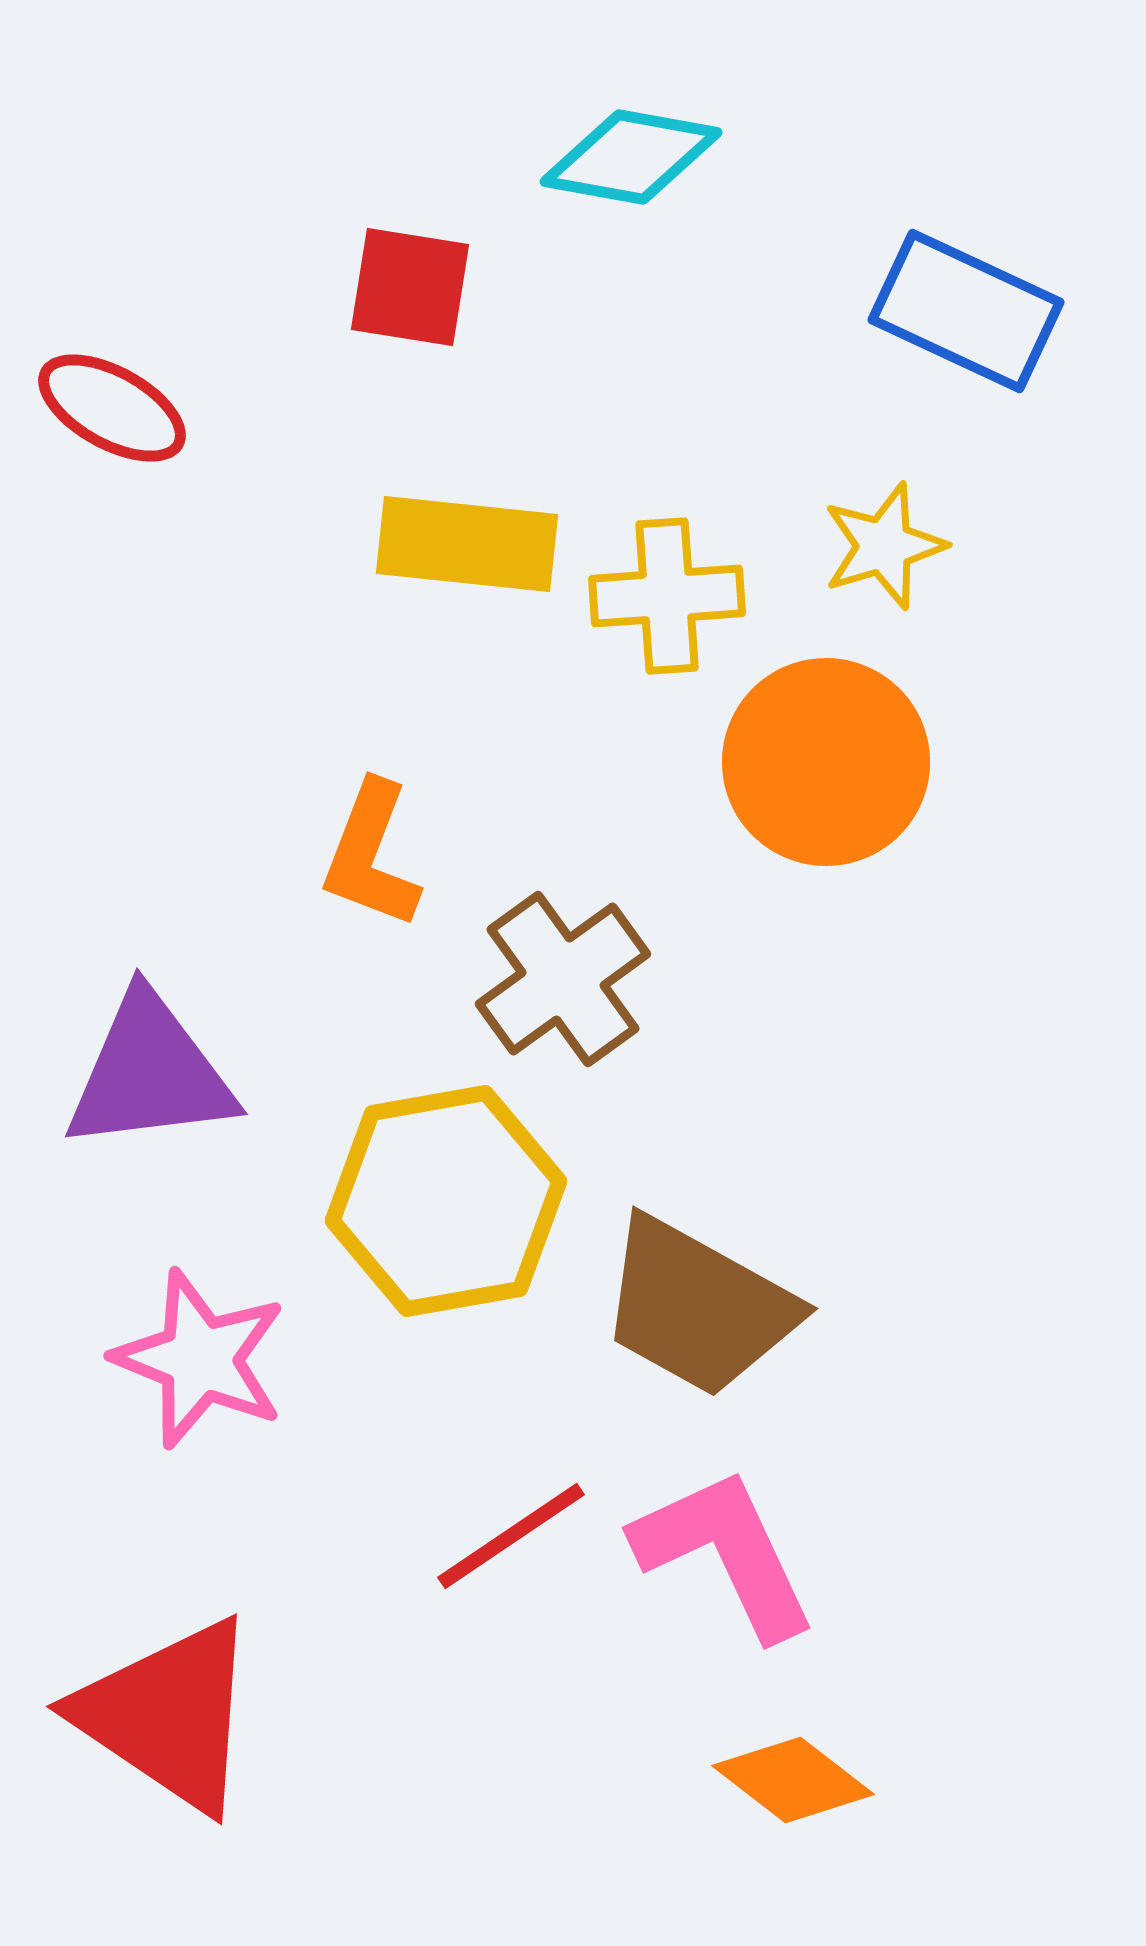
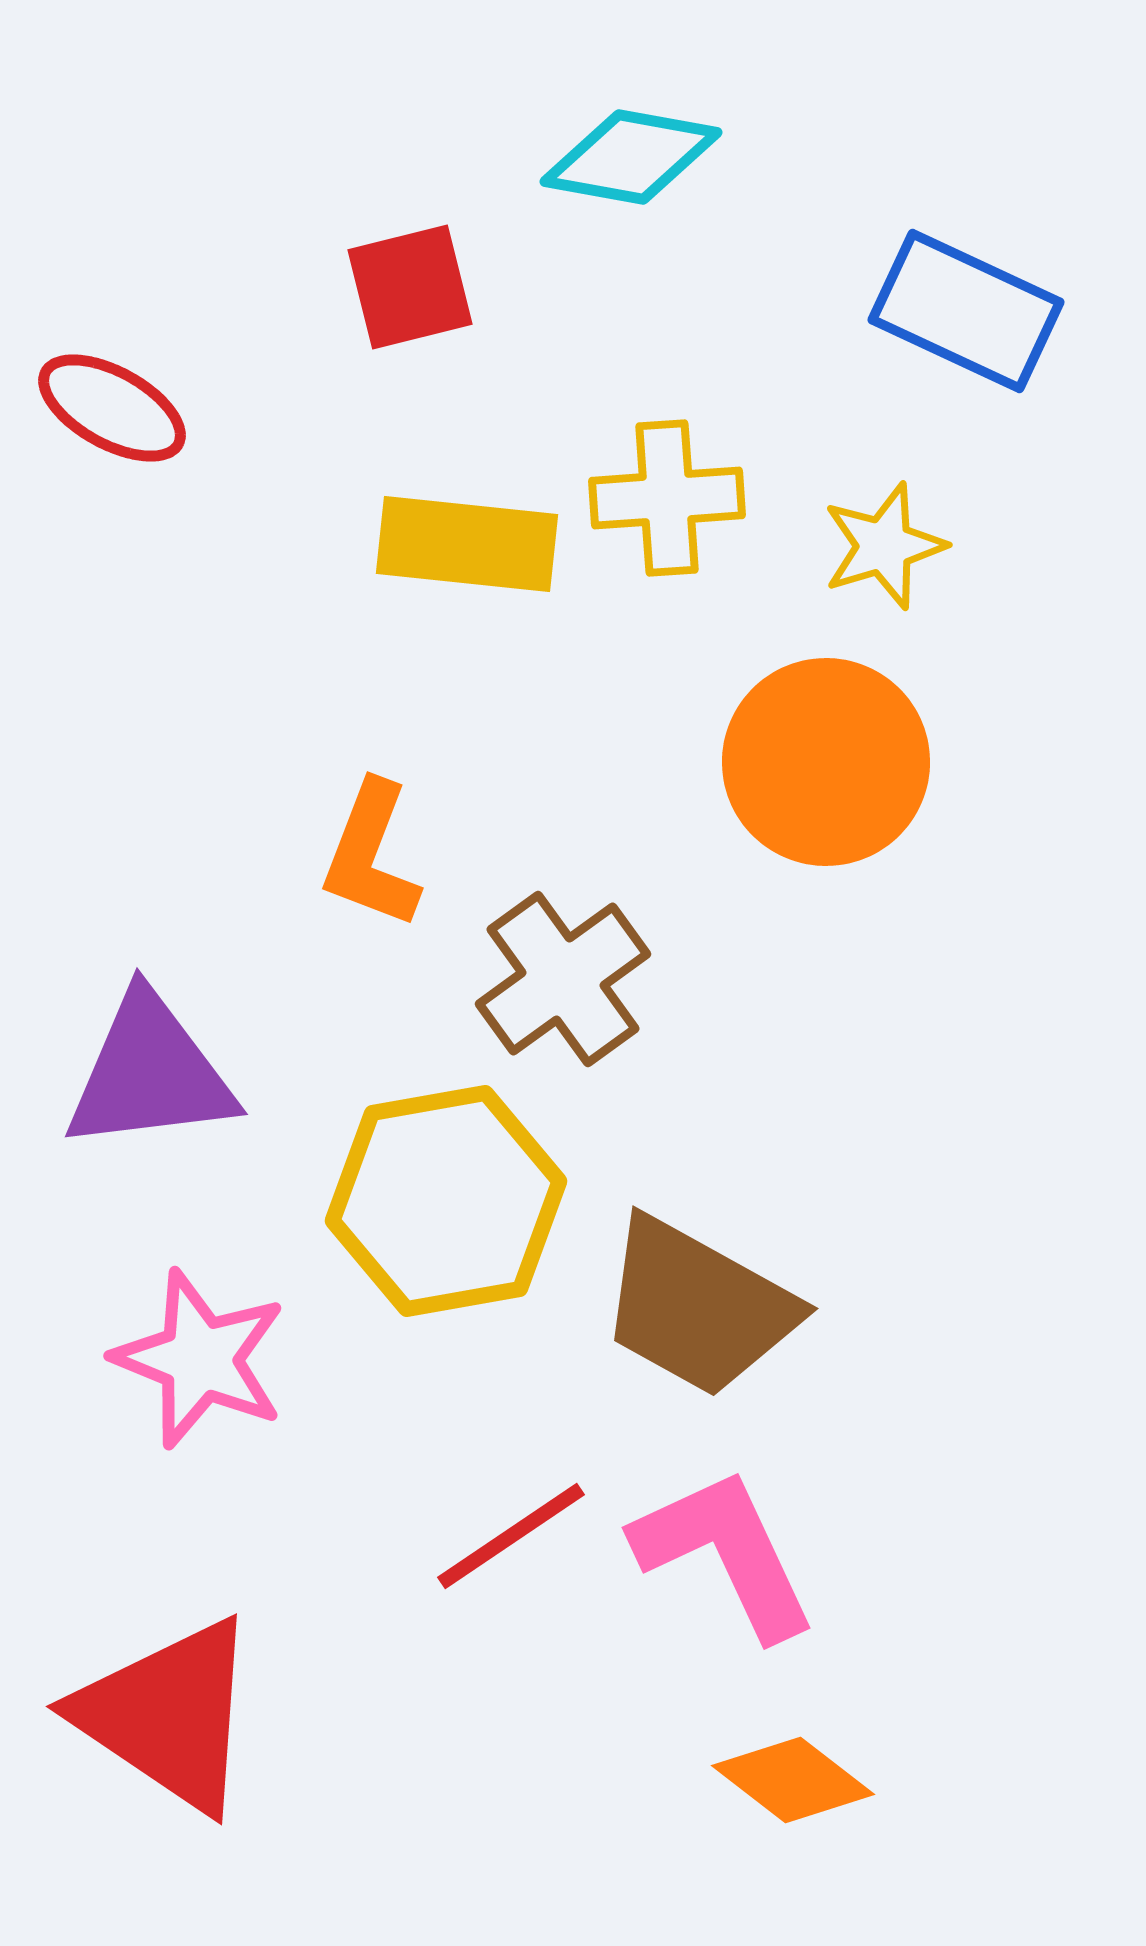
red square: rotated 23 degrees counterclockwise
yellow cross: moved 98 px up
